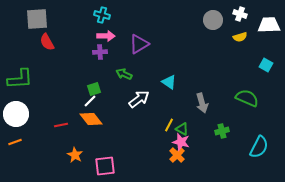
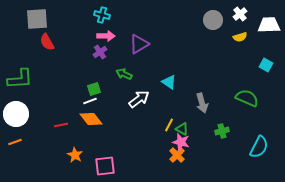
white cross: rotated 32 degrees clockwise
purple cross: rotated 32 degrees counterclockwise
white line: rotated 24 degrees clockwise
